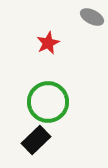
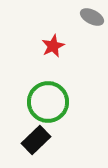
red star: moved 5 px right, 3 px down
